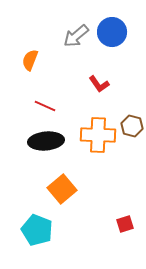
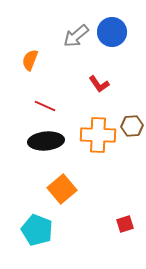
brown hexagon: rotated 20 degrees counterclockwise
